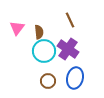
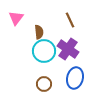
pink triangle: moved 1 px left, 10 px up
brown circle: moved 4 px left, 3 px down
